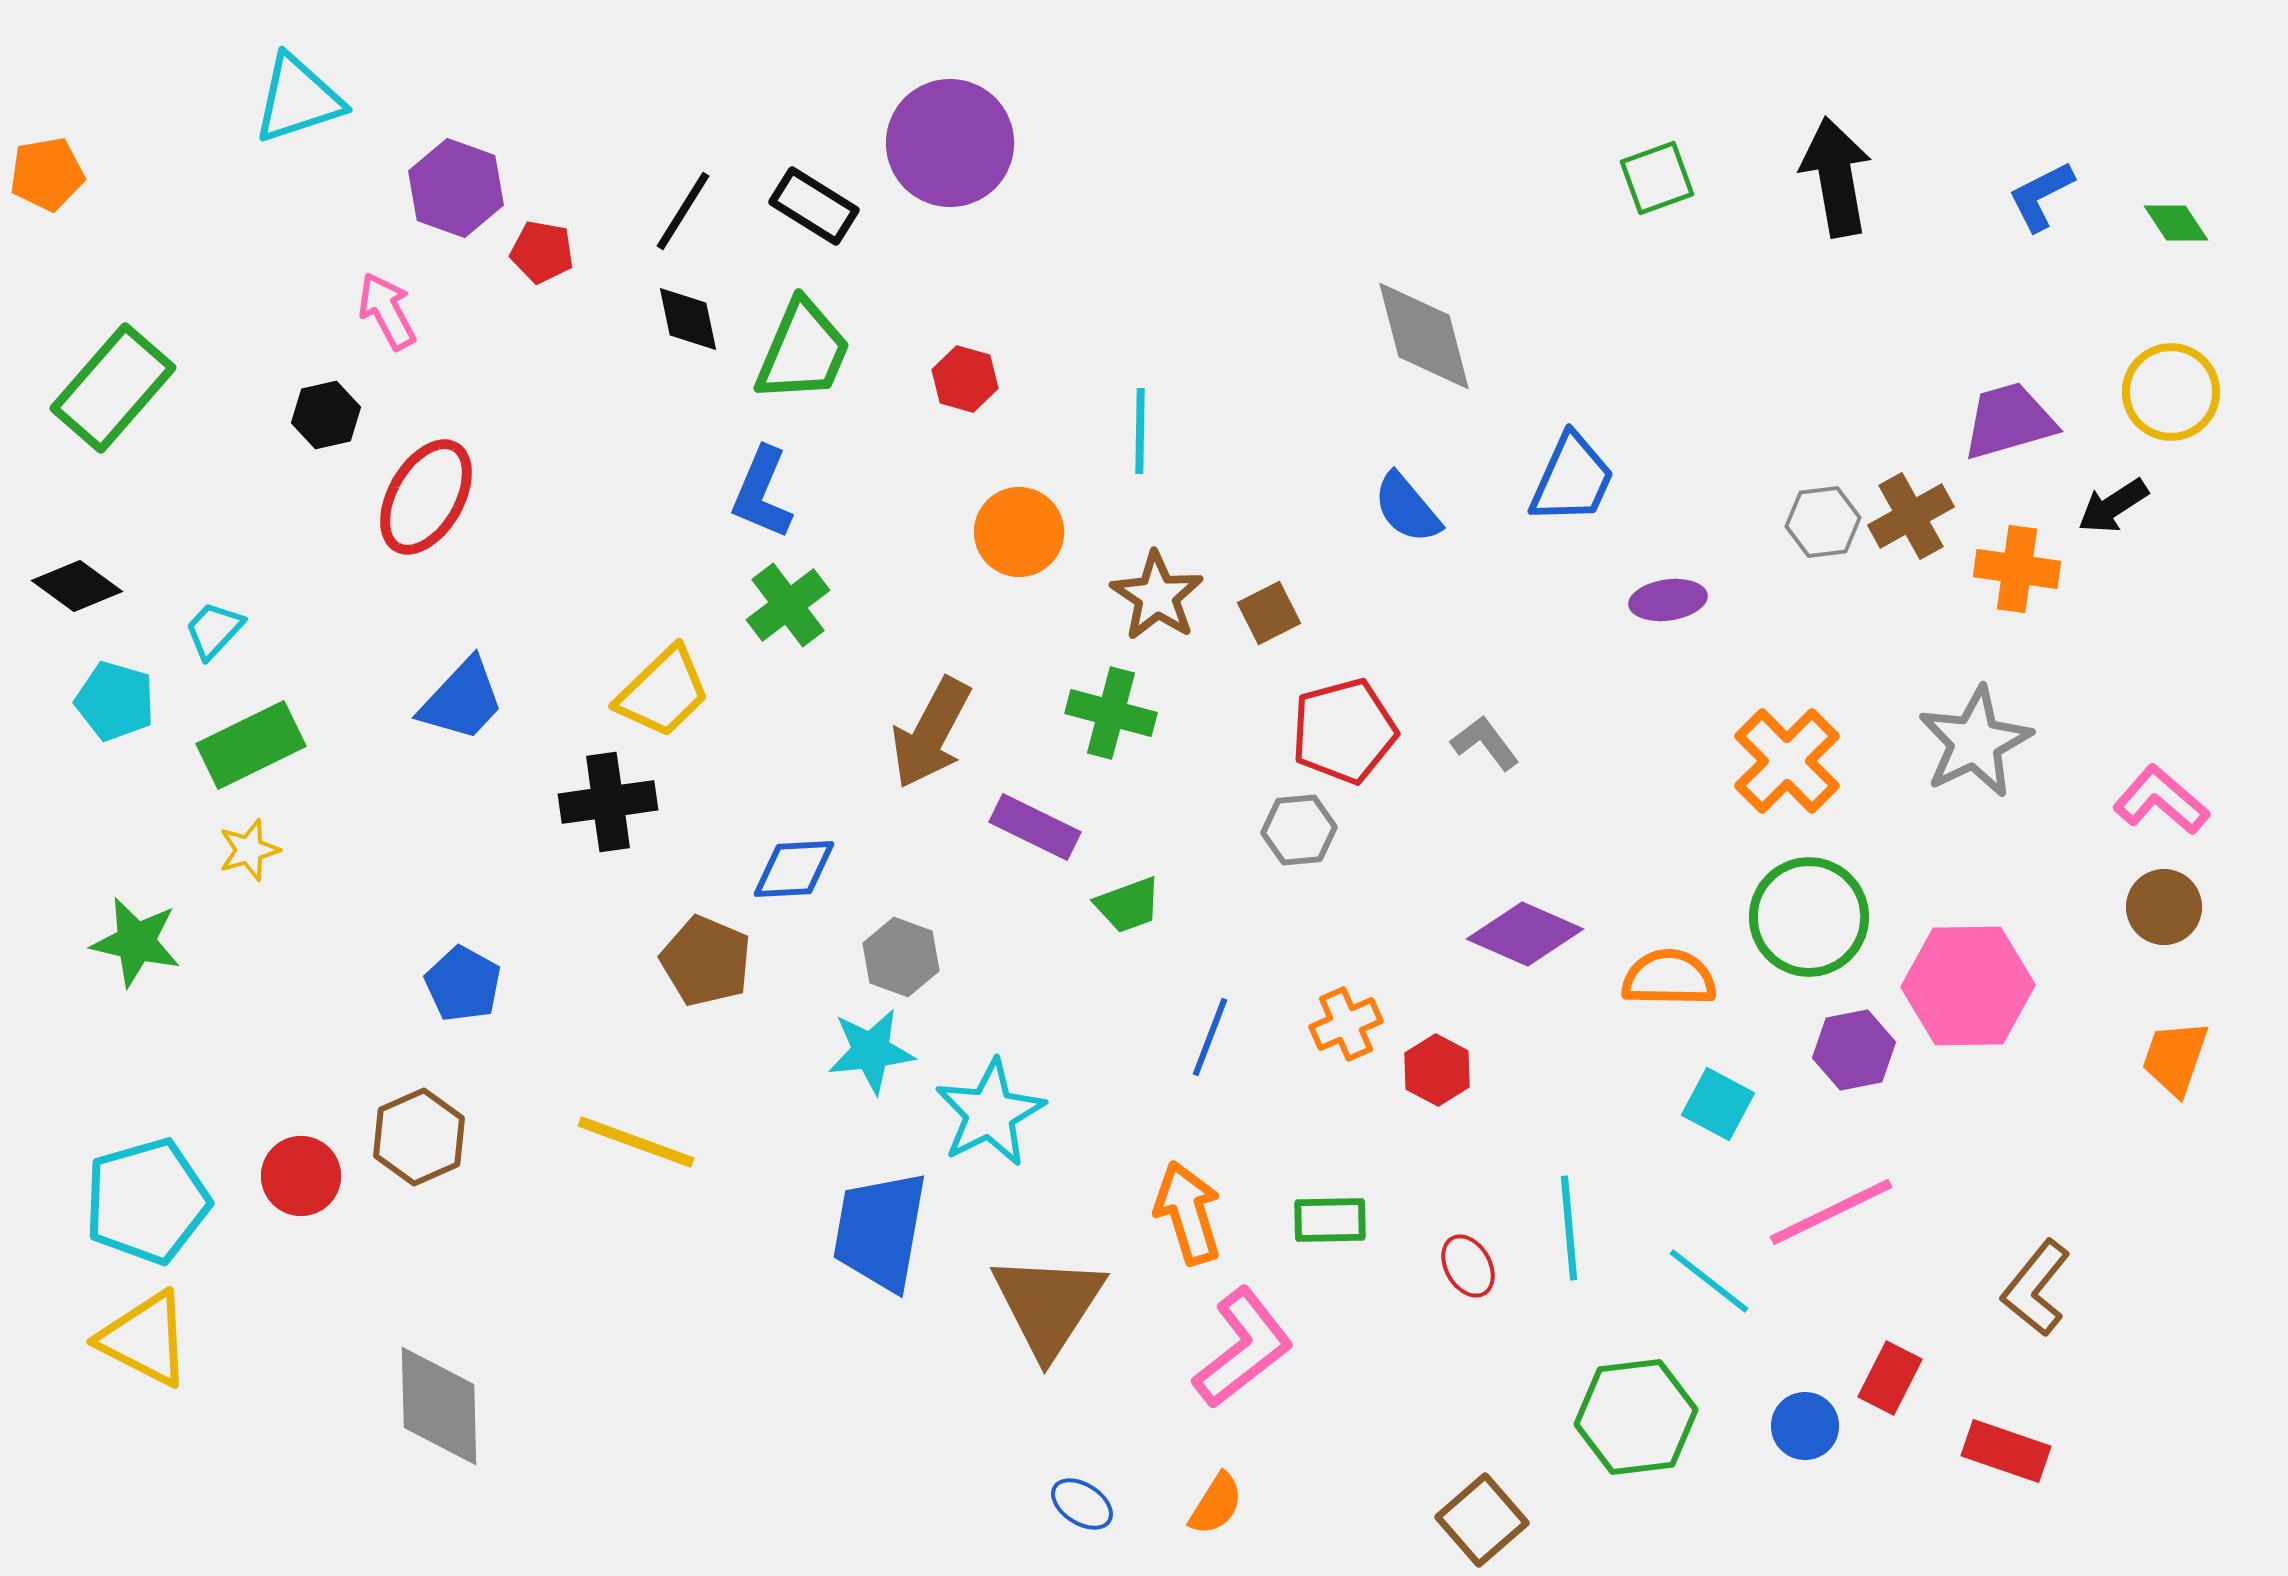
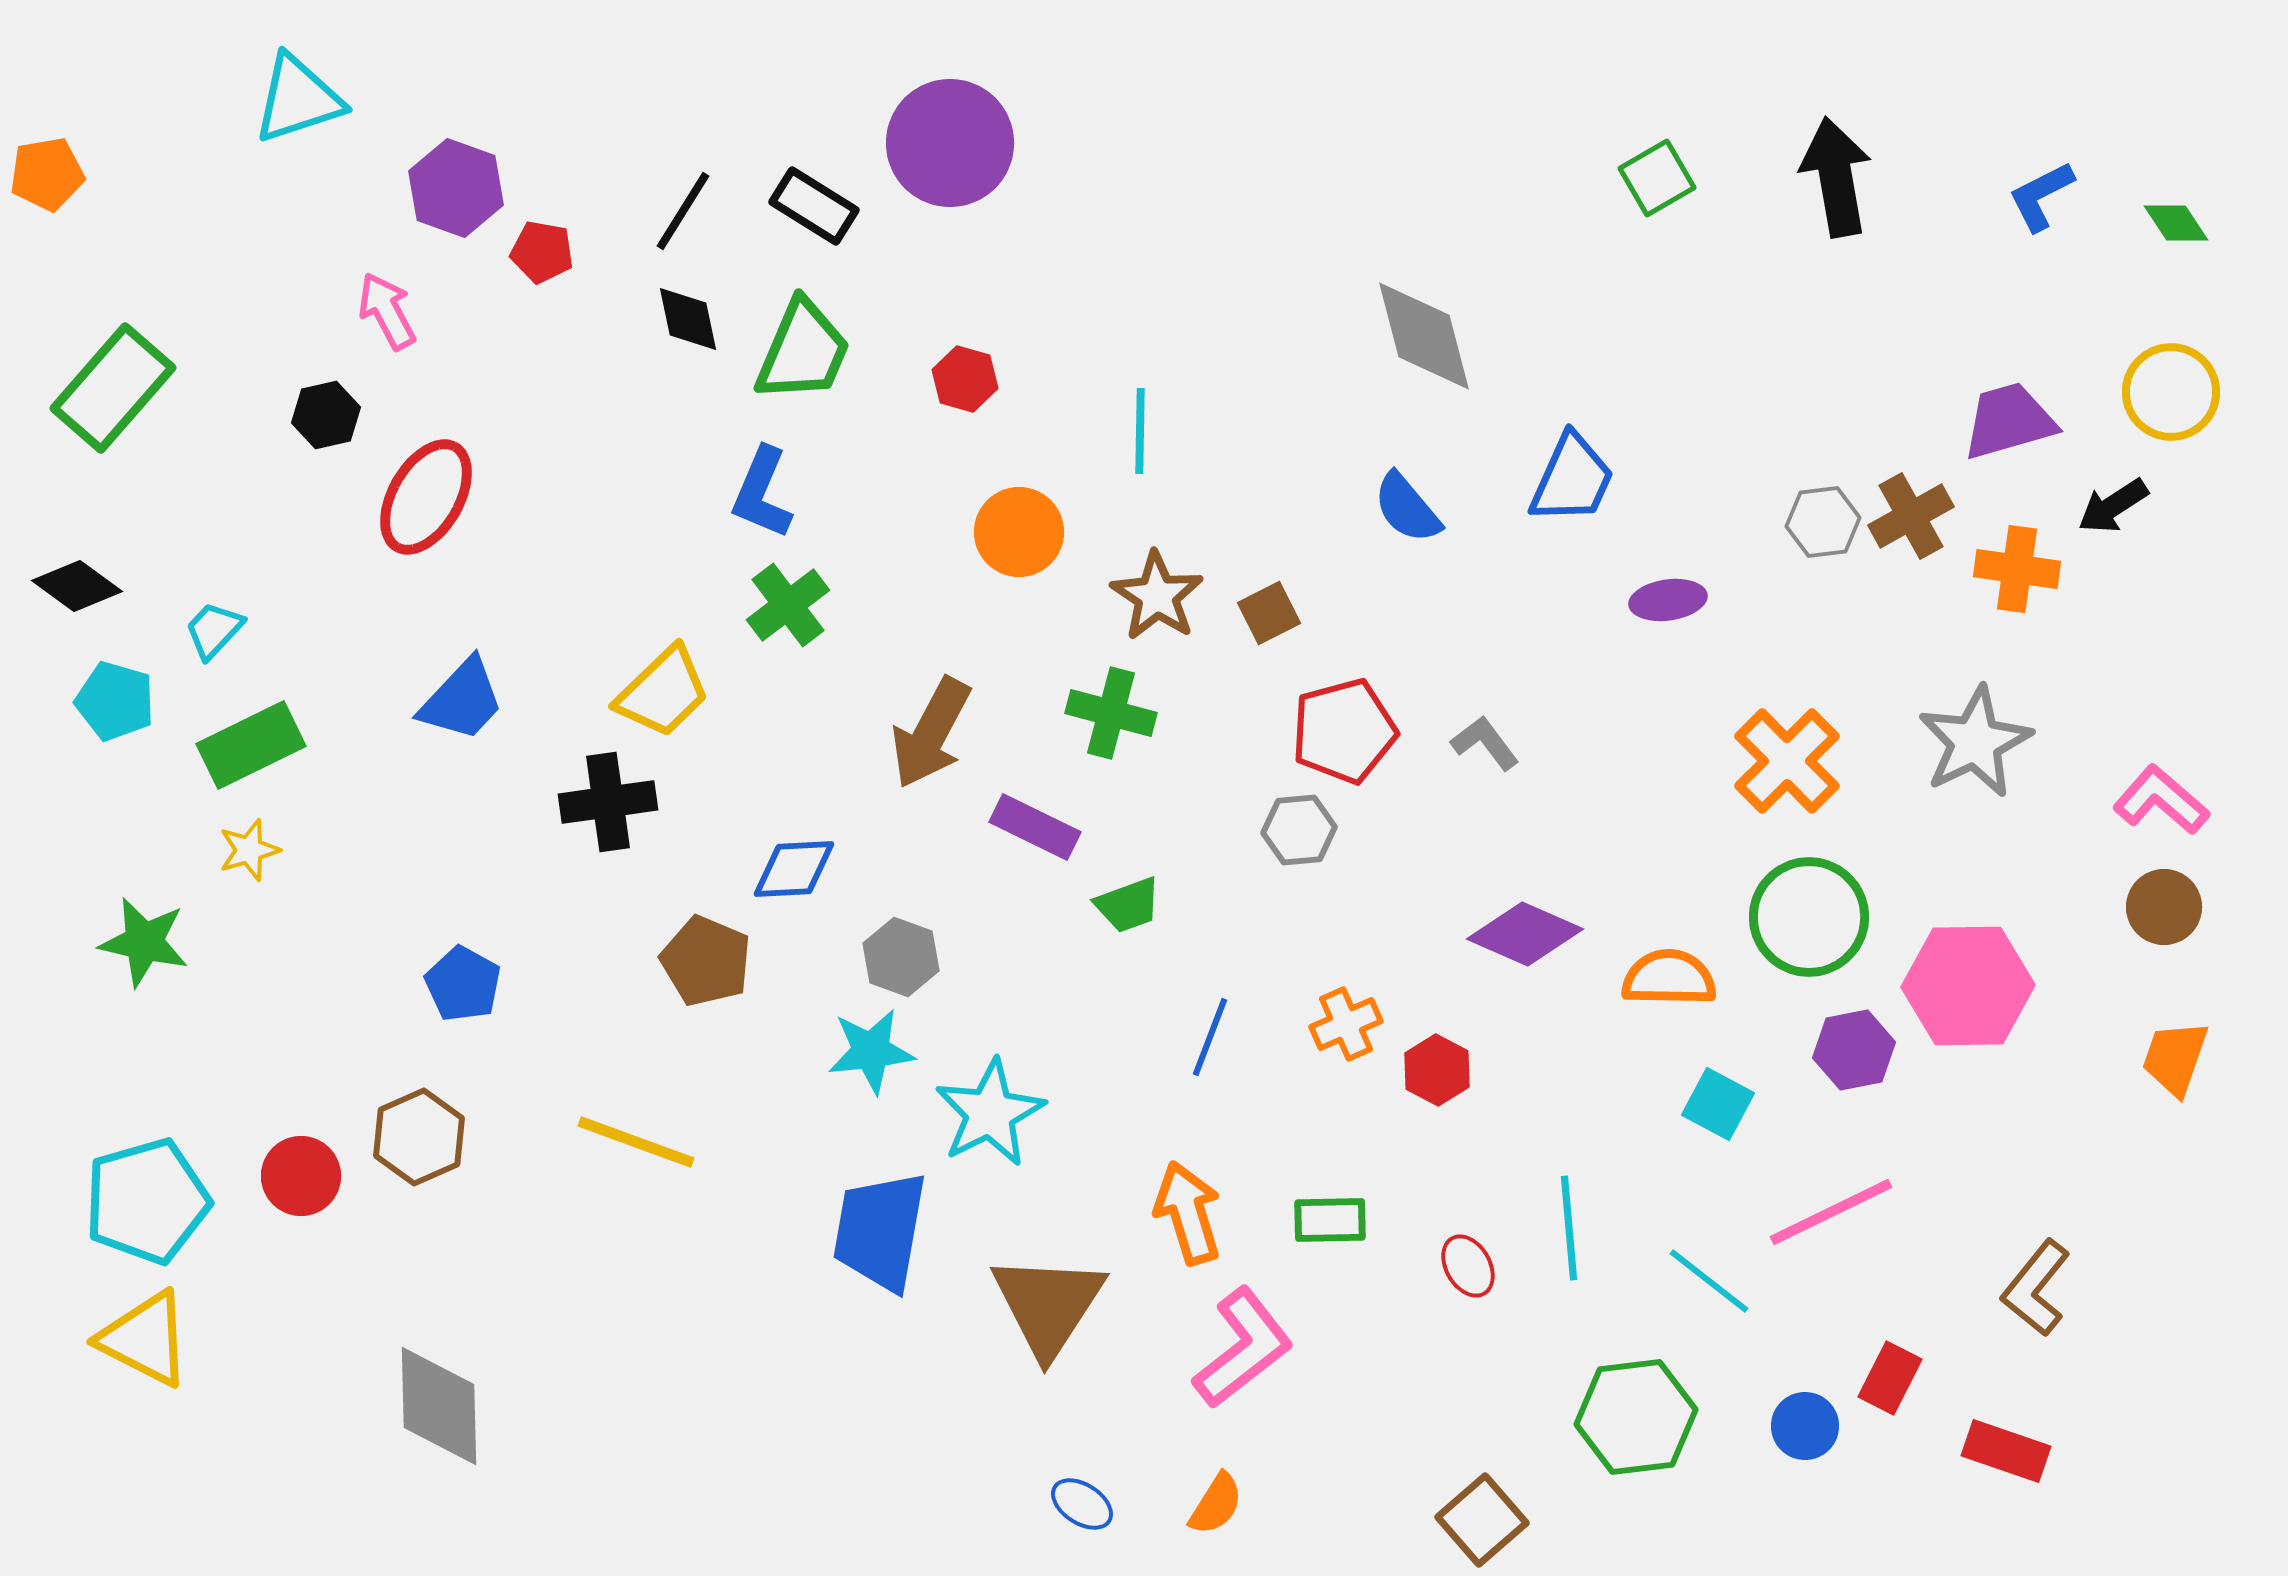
green square at (1657, 178): rotated 10 degrees counterclockwise
green star at (136, 942): moved 8 px right
